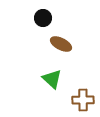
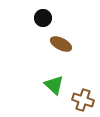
green triangle: moved 2 px right, 6 px down
brown cross: rotated 20 degrees clockwise
